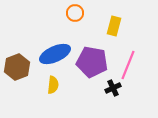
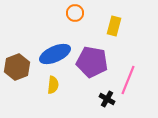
pink line: moved 15 px down
black cross: moved 6 px left, 11 px down; rotated 35 degrees counterclockwise
